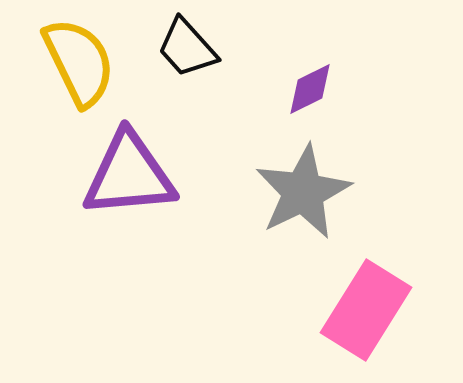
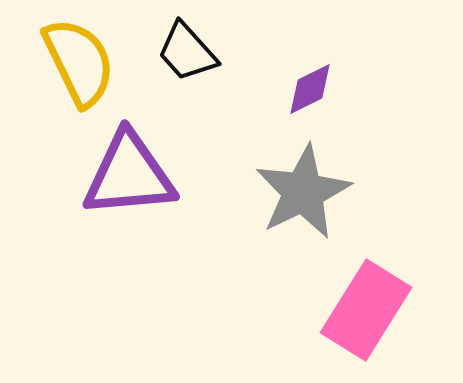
black trapezoid: moved 4 px down
